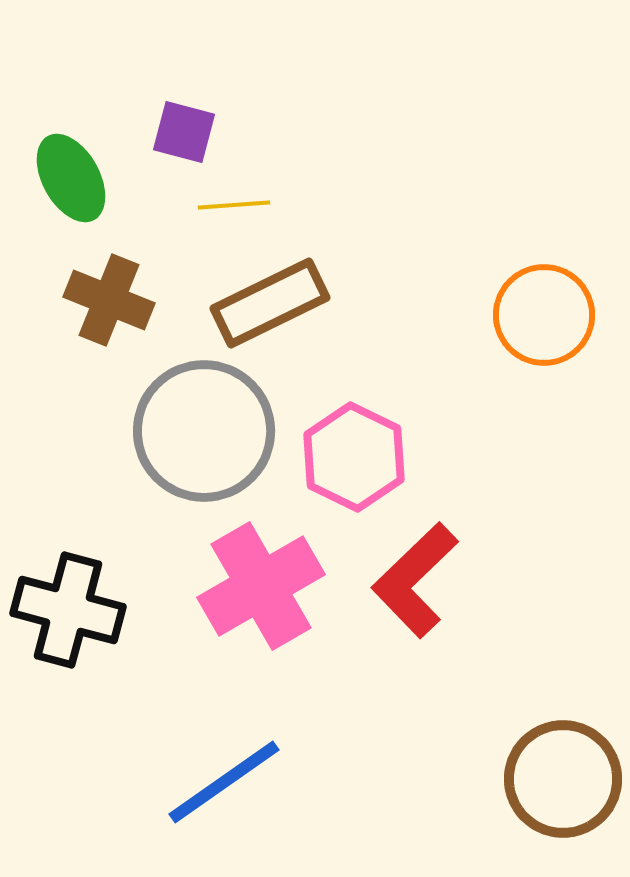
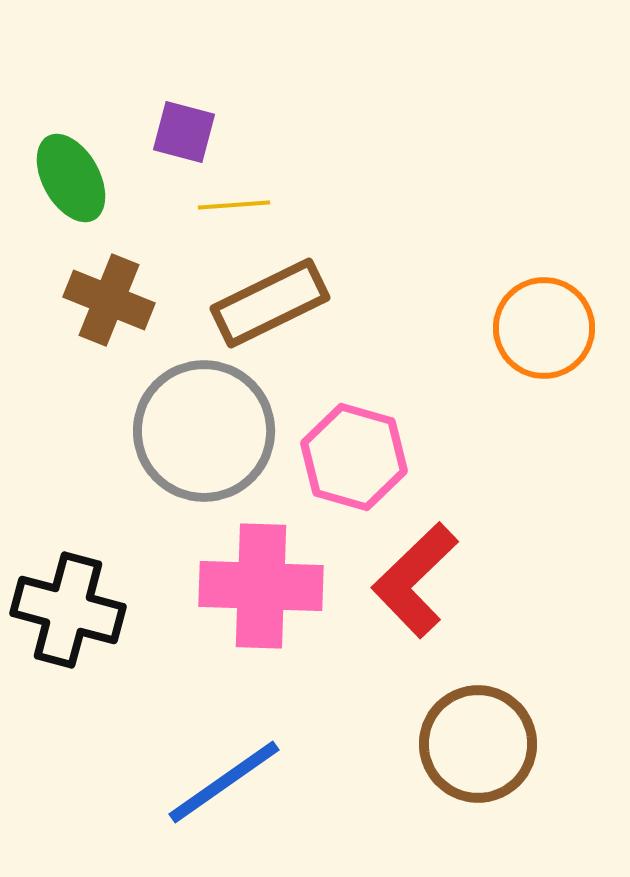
orange circle: moved 13 px down
pink hexagon: rotated 10 degrees counterclockwise
pink cross: rotated 32 degrees clockwise
brown circle: moved 85 px left, 35 px up
